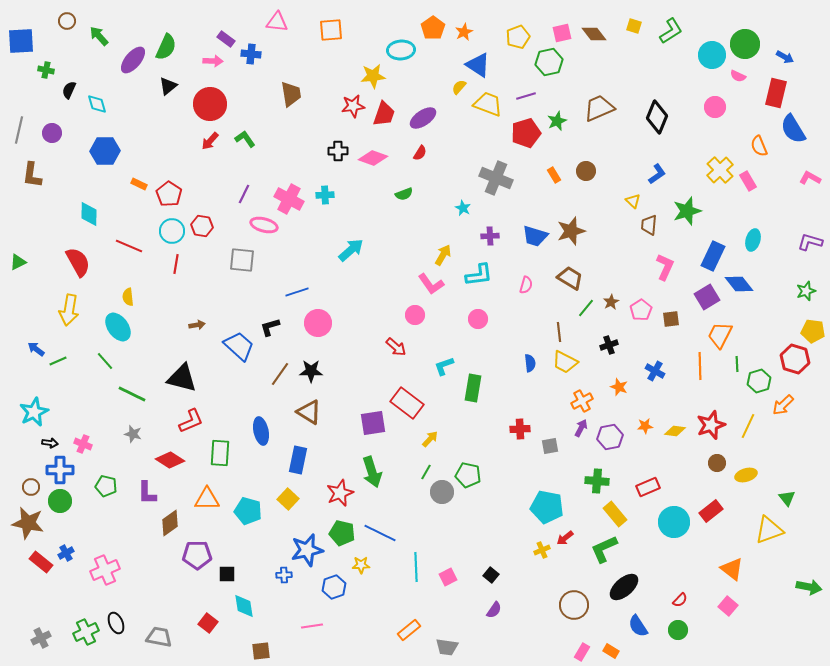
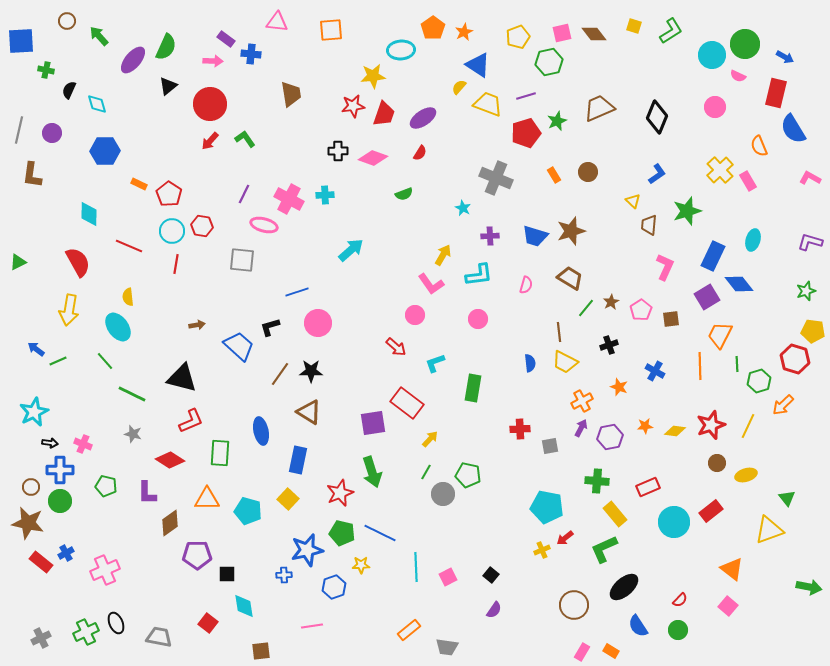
brown circle at (586, 171): moved 2 px right, 1 px down
cyan L-shape at (444, 366): moved 9 px left, 3 px up
gray circle at (442, 492): moved 1 px right, 2 px down
